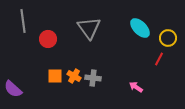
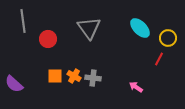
purple semicircle: moved 1 px right, 5 px up
